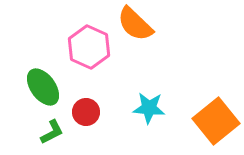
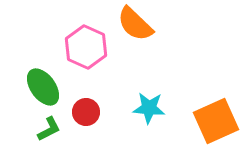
pink hexagon: moved 3 px left
orange square: rotated 15 degrees clockwise
green L-shape: moved 3 px left, 3 px up
